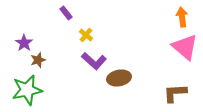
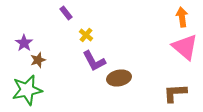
purple L-shape: rotated 20 degrees clockwise
